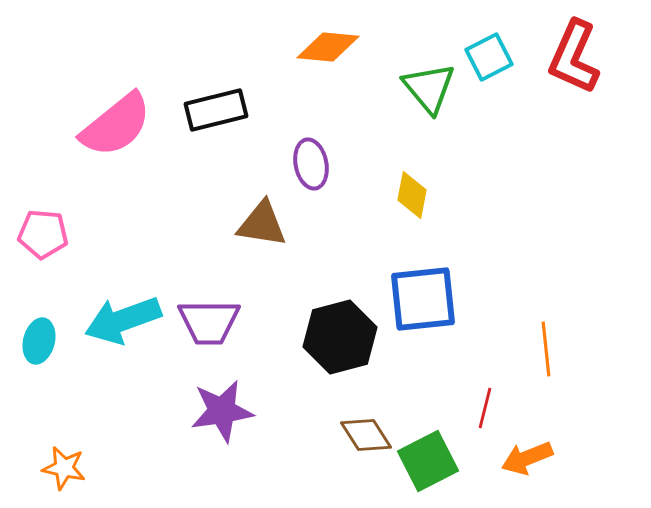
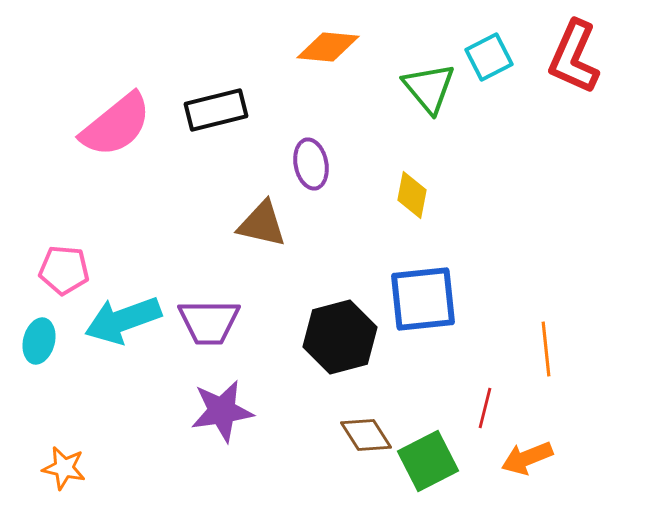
brown triangle: rotated 4 degrees clockwise
pink pentagon: moved 21 px right, 36 px down
